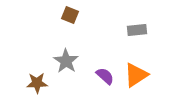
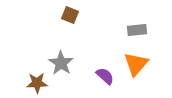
gray star: moved 5 px left, 2 px down
orange triangle: moved 11 px up; rotated 16 degrees counterclockwise
